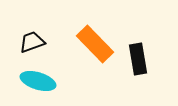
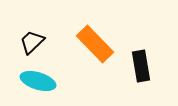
black trapezoid: rotated 24 degrees counterclockwise
black rectangle: moved 3 px right, 7 px down
